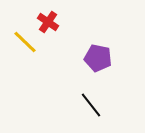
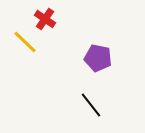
red cross: moved 3 px left, 3 px up
